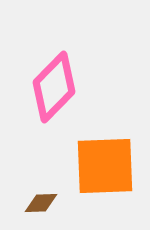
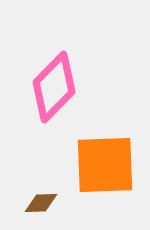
orange square: moved 1 px up
